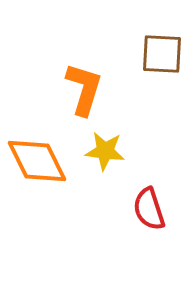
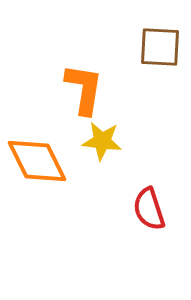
brown square: moved 2 px left, 7 px up
orange L-shape: rotated 8 degrees counterclockwise
yellow star: moved 3 px left, 10 px up
